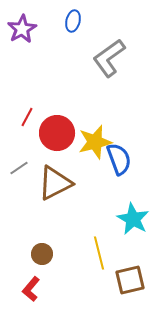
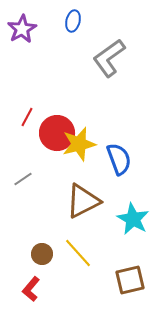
yellow star: moved 16 px left, 2 px down
gray line: moved 4 px right, 11 px down
brown triangle: moved 28 px right, 18 px down
yellow line: moved 21 px left; rotated 28 degrees counterclockwise
